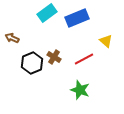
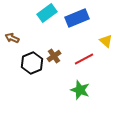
brown cross: moved 1 px up; rotated 24 degrees clockwise
